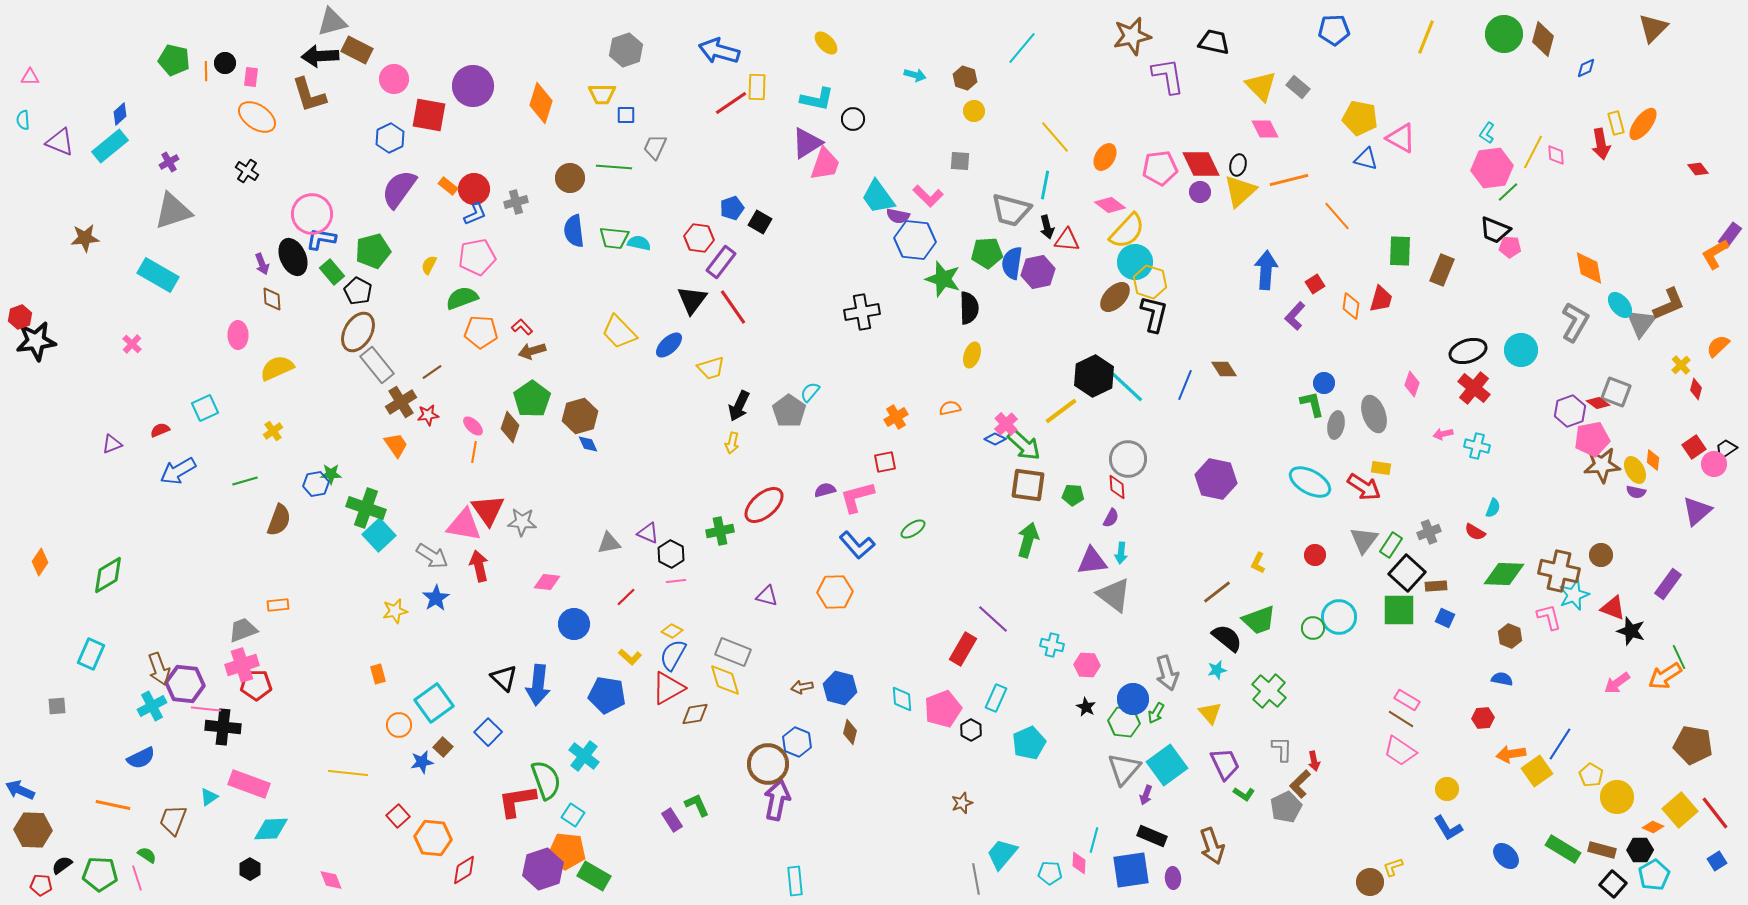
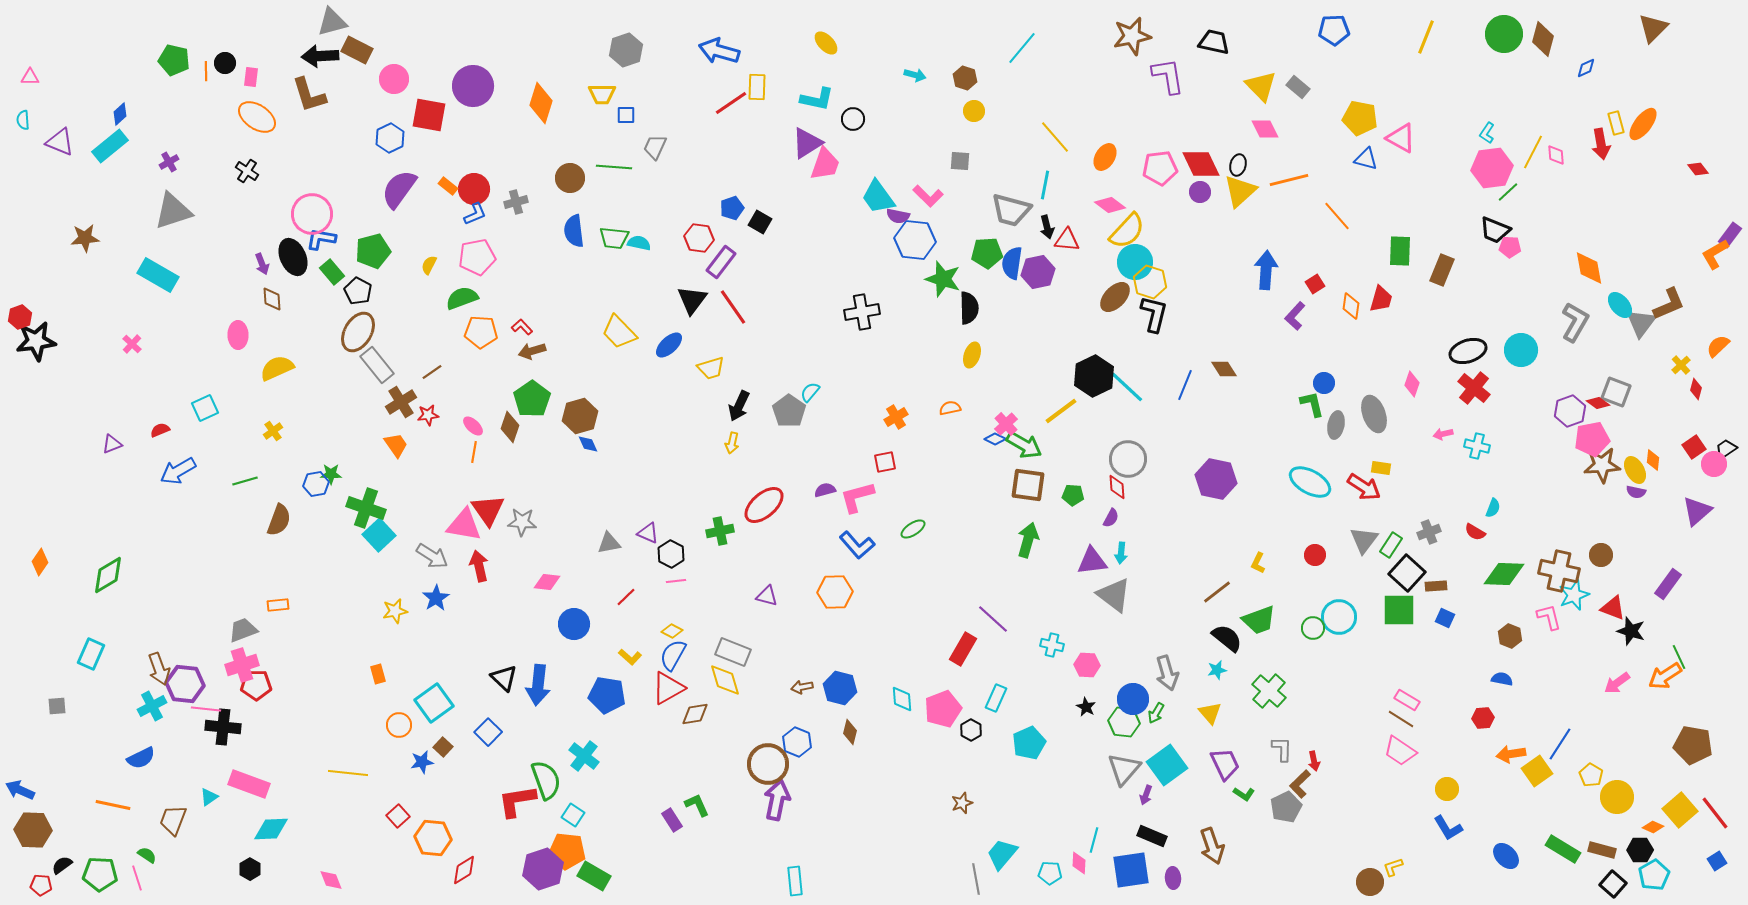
green arrow at (1024, 445): rotated 12 degrees counterclockwise
